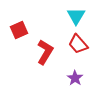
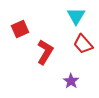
red square: moved 1 px right, 1 px up
red trapezoid: moved 5 px right
purple star: moved 4 px left, 3 px down
